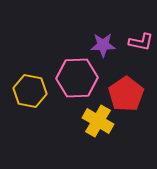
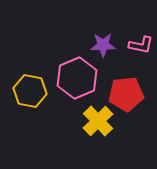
pink L-shape: moved 3 px down
pink hexagon: rotated 21 degrees counterclockwise
red pentagon: rotated 28 degrees clockwise
yellow cross: rotated 16 degrees clockwise
